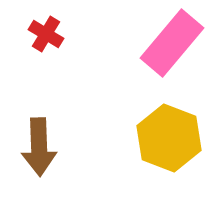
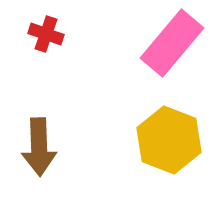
red cross: rotated 12 degrees counterclockwise
yellow hexagon: moved 2 px down
